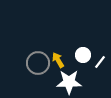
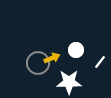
white circle: moved 7 px left, 5 px up
yellow arrow: moved 6 px left, 2 px up; rotated 98 degrees clockwise
